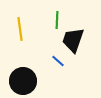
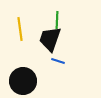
black trapezoid: moved 23 px left, 1 px up
blue line: rotated 24 degrees counterclockwise
